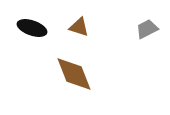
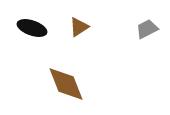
brown triangle: rotated 50 degrees counterclockwise
brown diamond: moved 8 px left, 10 px down
